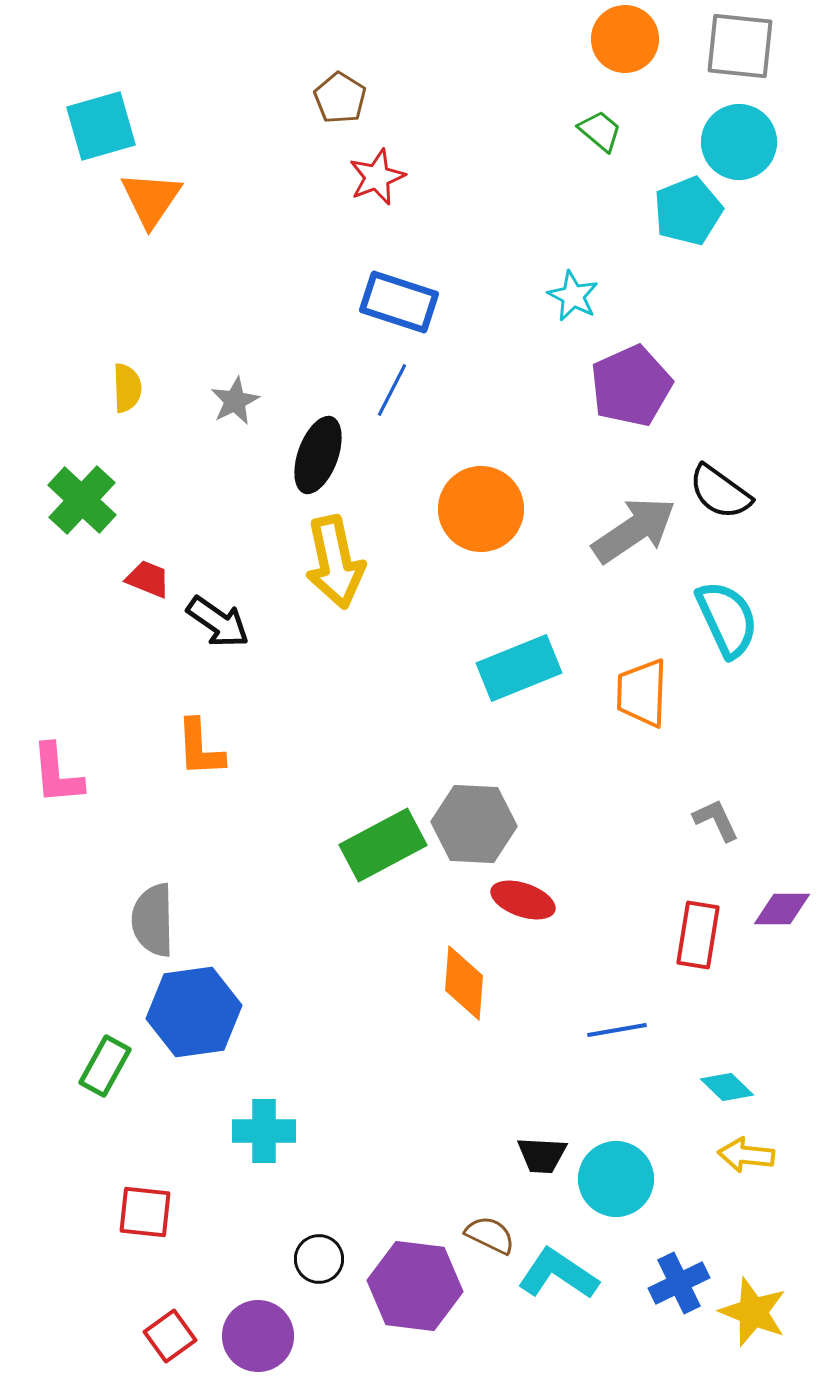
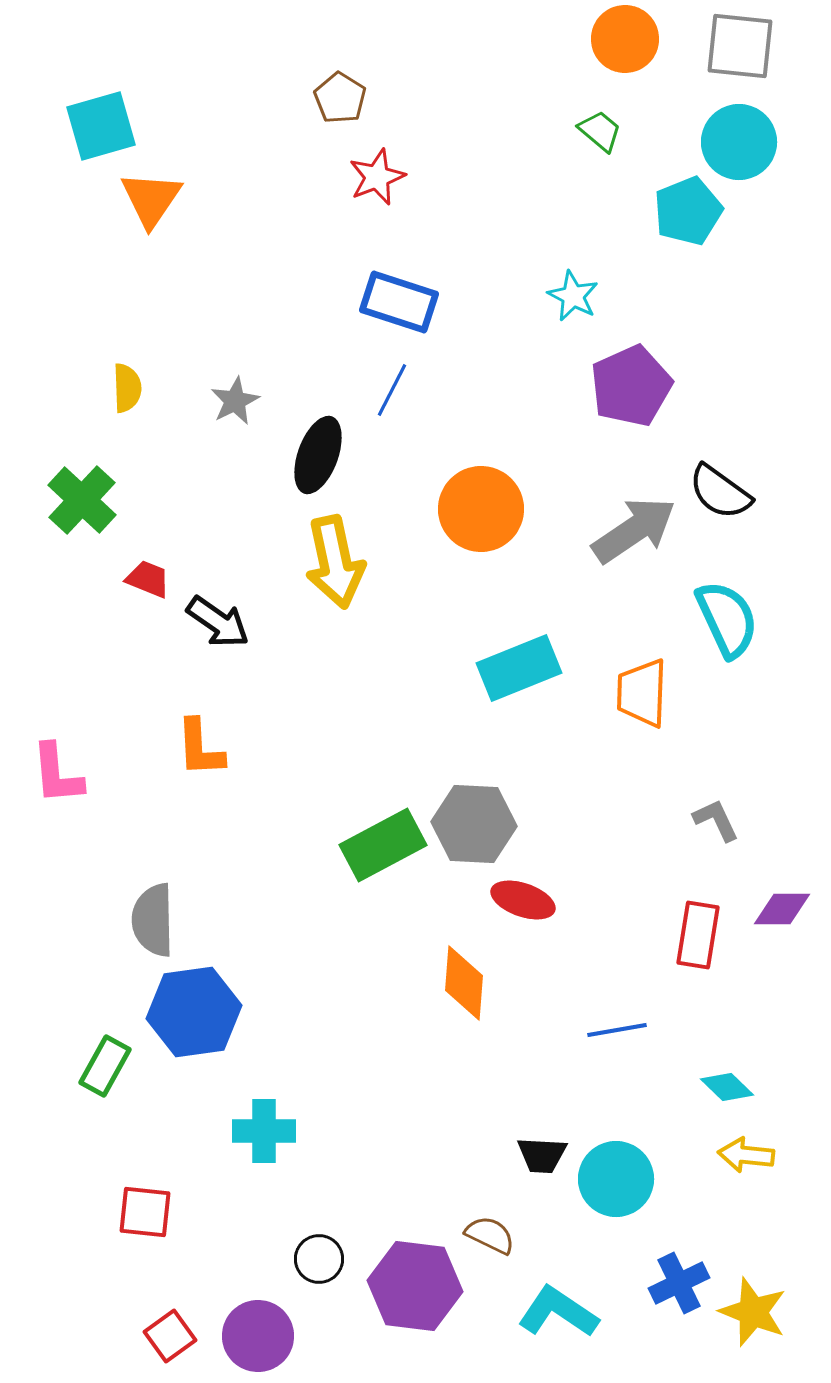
cyan L-shape at (558, 1274): moved 38 px down
